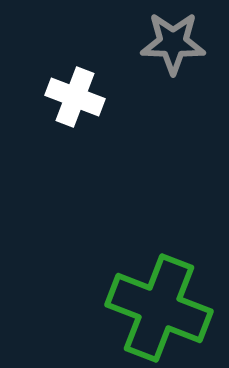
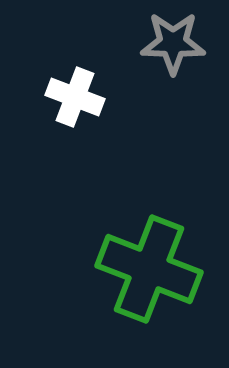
green cross: moved 10 px left, 39 px up
